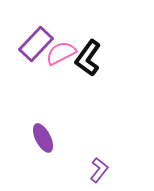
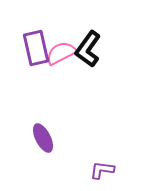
purple rectangle: moved 4 px down; rotated 56 degrees counterclockwise
black L-shape: moved 9 px up
purple L-shape: moved 3 px right; rotated 120 degrees counterclockwise
